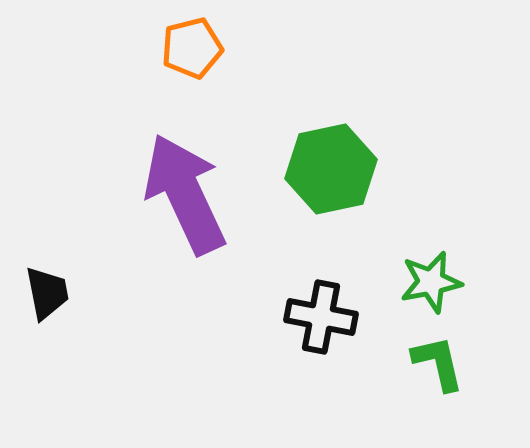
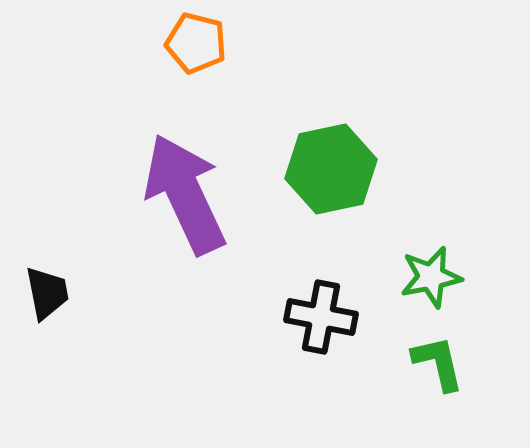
orange pentagon: moved 4 px right, 5 px up; rotated 28 degrees clockwise
green star: moved 5 px up
